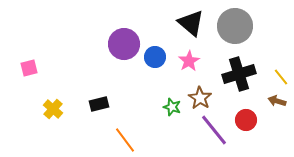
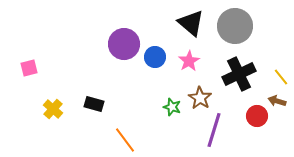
black cross: rotated 8 degrees counterclockwise
black rectangle: moved 5 px left; rotated 30 degrees clockwise
red circle: moved 11 px right, 4 px up
purple line: rotated 56 degrees clockwise
